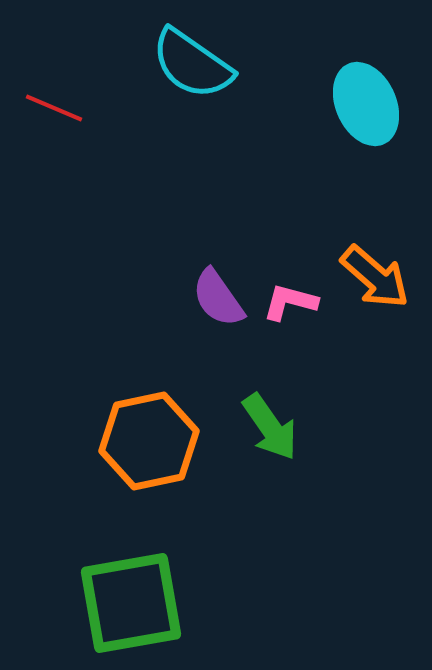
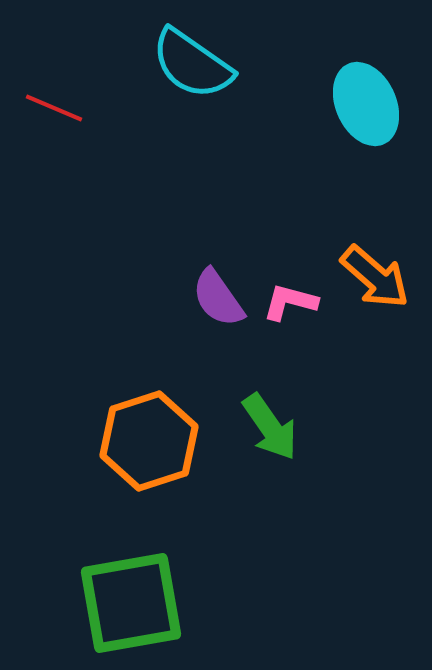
orange hexagon: rotated 6 degrees counterclockwise
